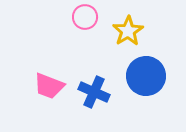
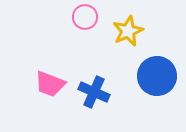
yellow star: rotated 8 degrees clockwise
blue circle: moved 11 px right
pink trapezoid: moved 1 px right, 2 px up
